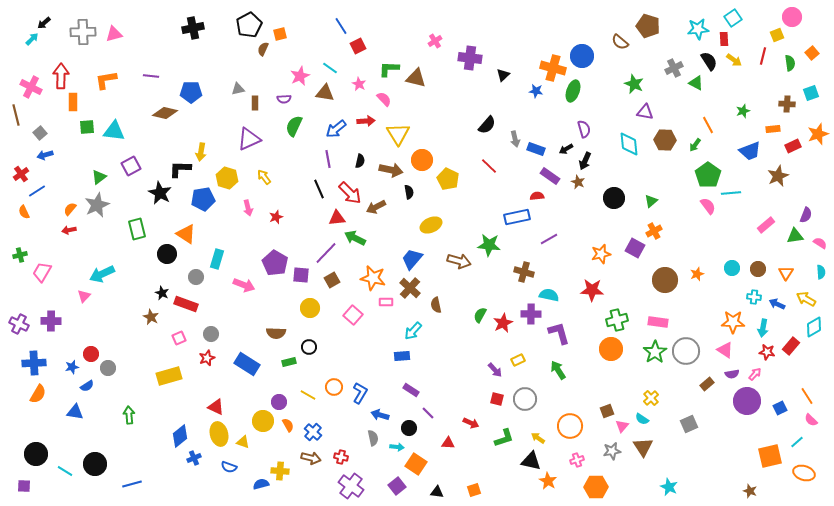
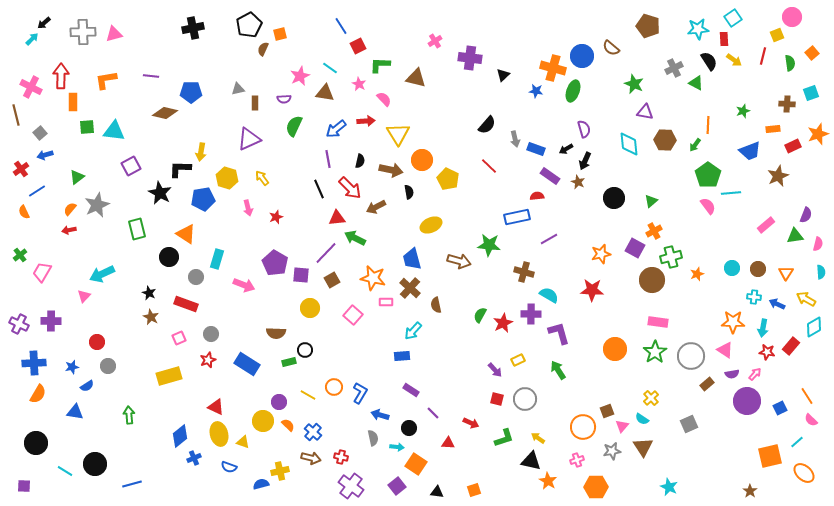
brown semicircle at (620, 42): moved 9 px left, 6 px down
green L-shape at (389, 69): moved 9 px left, 4 px up
orange line at (708, 125): rotated 30 degrees clockwise
red cross at (21, 174): moved 5 px up
green triangle at (99, 177): moved 22 px left
yellow arrow at (264, 177): moved 2 px left, 1 px down
red arrow at (350, 193): moved 5 px up
pink semicircle at (820, 243): moved 2 px left, 1 px down; rotated 72 degrees clockwise
black circle at (167, 254): moved 2 px right, 3 px down
green cross at (20, 255): rotated 24 degrees counterclockwise
blue trapezoid at (412, 259): rotated 55 degrees counterclockwise
brown circle at (665, 280): moved 13 px left
black star at (162, 293): moved 13 px left
cyan semicircle at (549, 295): rotated 18 degrees clockwise
green cross at (617, 320): moved 54 px right, 63 px up
black circle at (309, 347): moved 4 px left, 3 px down
orange circle at (611, 349): moved 4 px right
gray circle at (686, 351): moved 5 px right, 5 px down
red circle at (91, 354): moved 6 px right, 12 px up
red star at (207, 358): moved 1 px right, 2 px down
gray circle at (108, 368): moved 2 px up
purple line at (428, 413): moved 5 px right
orange semicircle at (288, 425): rotated 16 degrees counterclockwise
orange circle at (570, 426): moved 13 px right, 1 px down
black circle at (36, 454): moved 11 px up
yellow cross at (280, 471): rotated 18 degrees counterclockwise
orange ellipse at (804, 473): rotated 25 degrees clockwise
brown star at (750, 491): rotated 16 degrees clockwise
